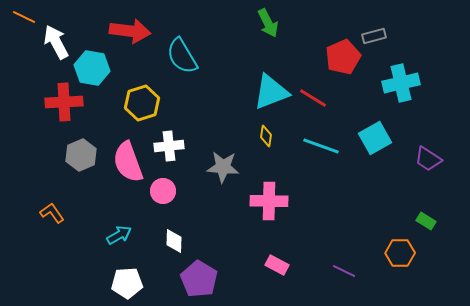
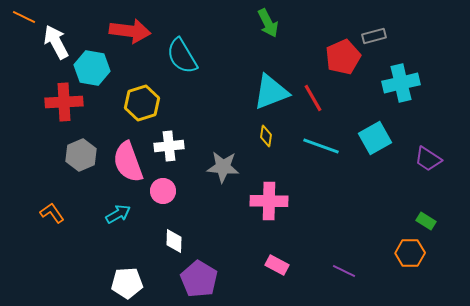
red line: rotated 28 degrees clockwise
cyan arrow: moved 1 px left, 21 px up
orange hexagon: moved 10 px right
